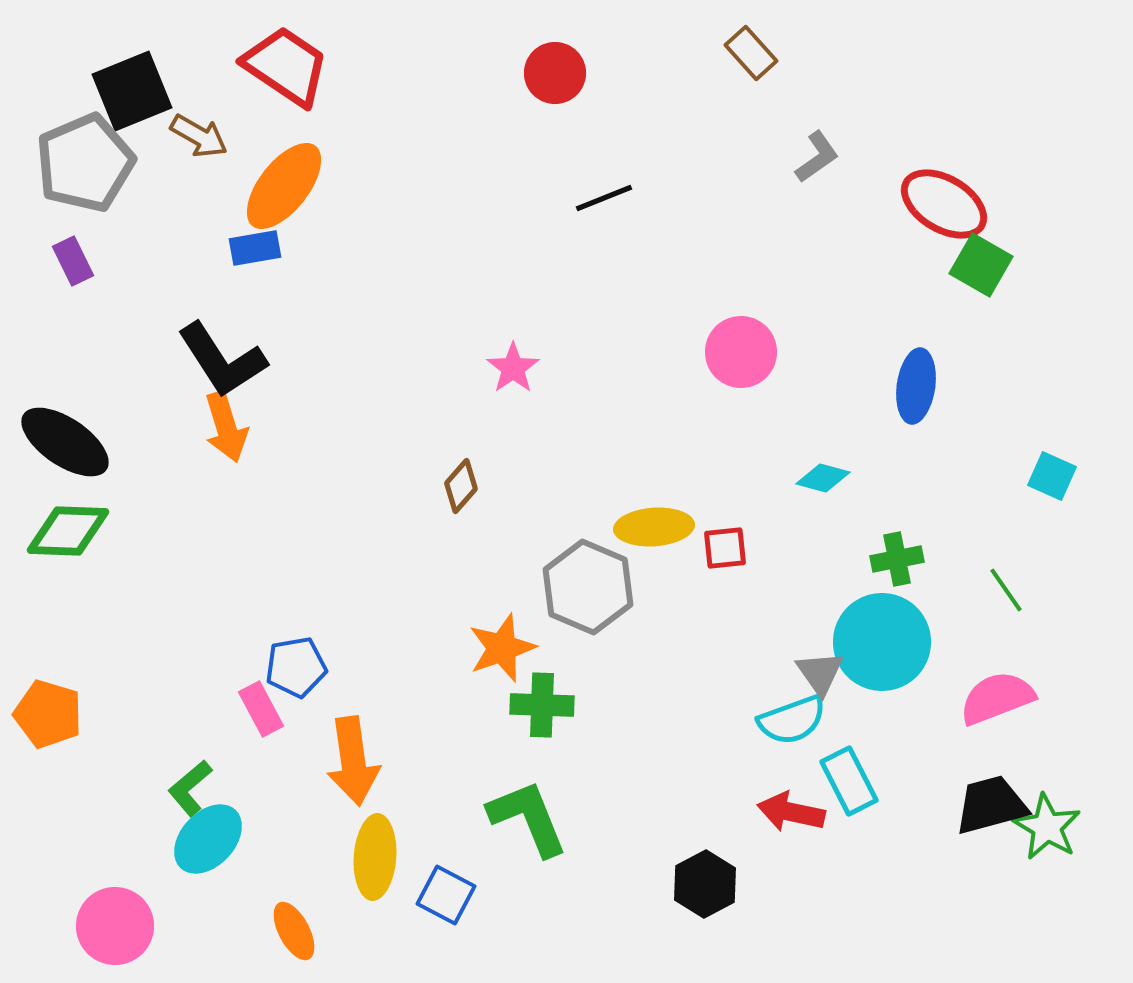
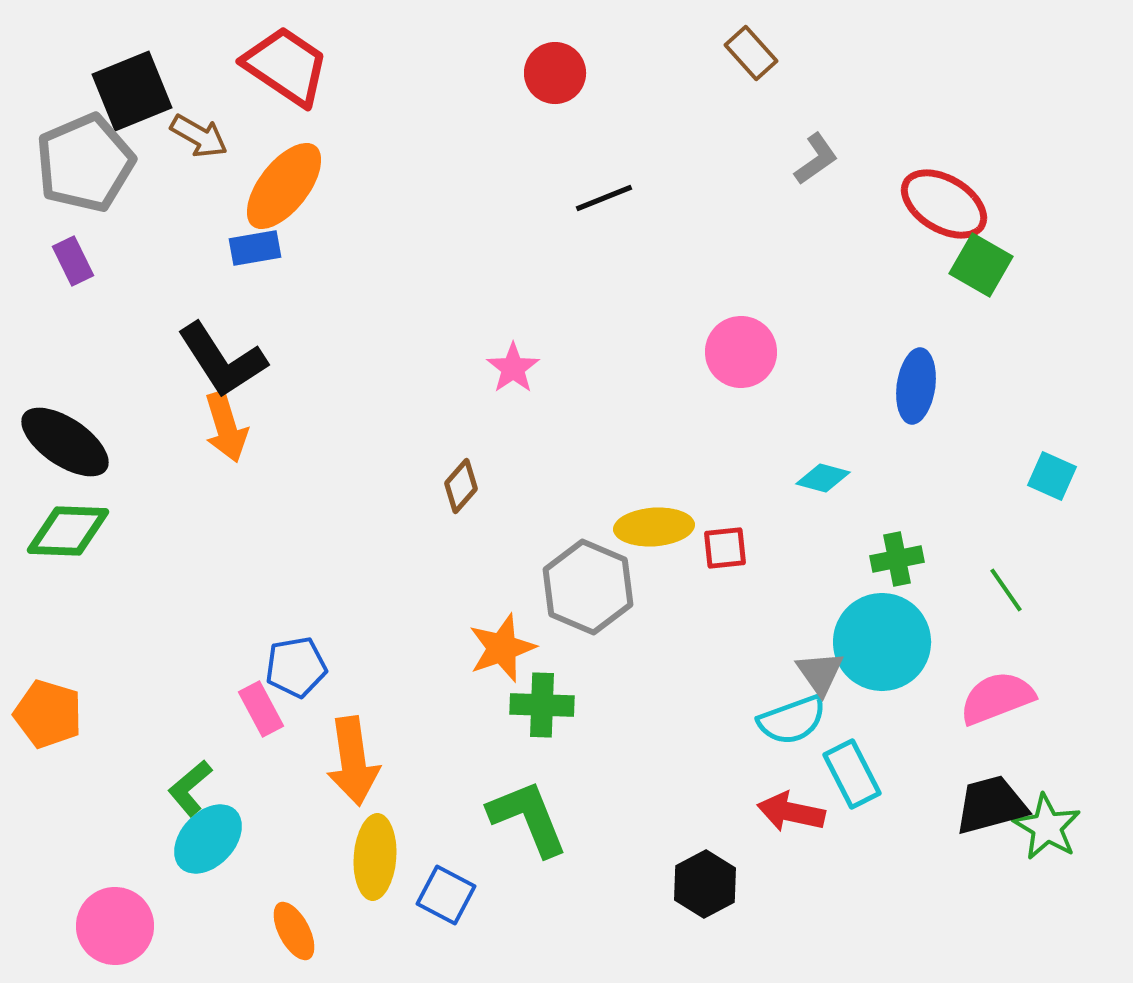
gray L-shape at (817, 157): moved 1 px left, 2 px down
cyan rectangle at (849, 781): moved 3 px right, 7 px up
